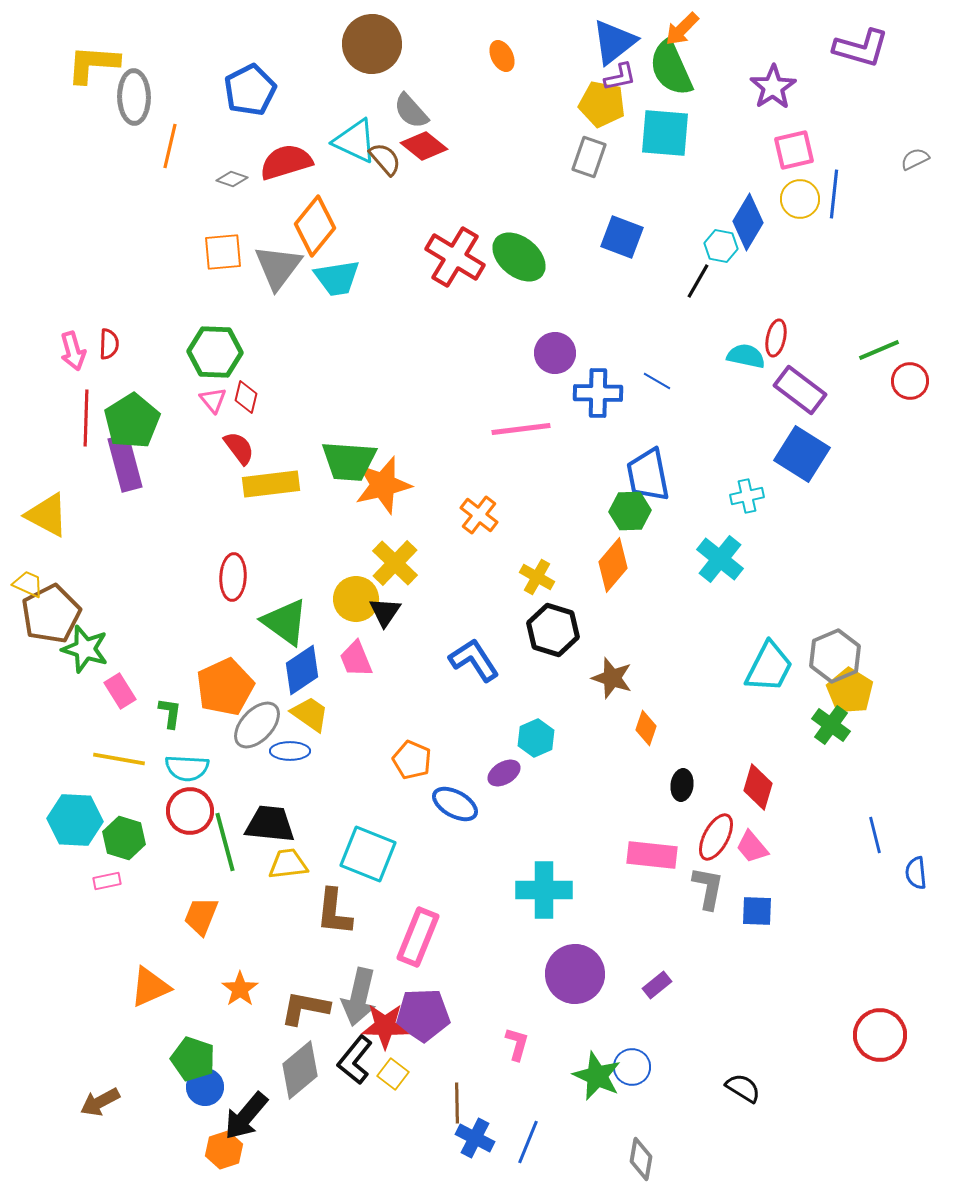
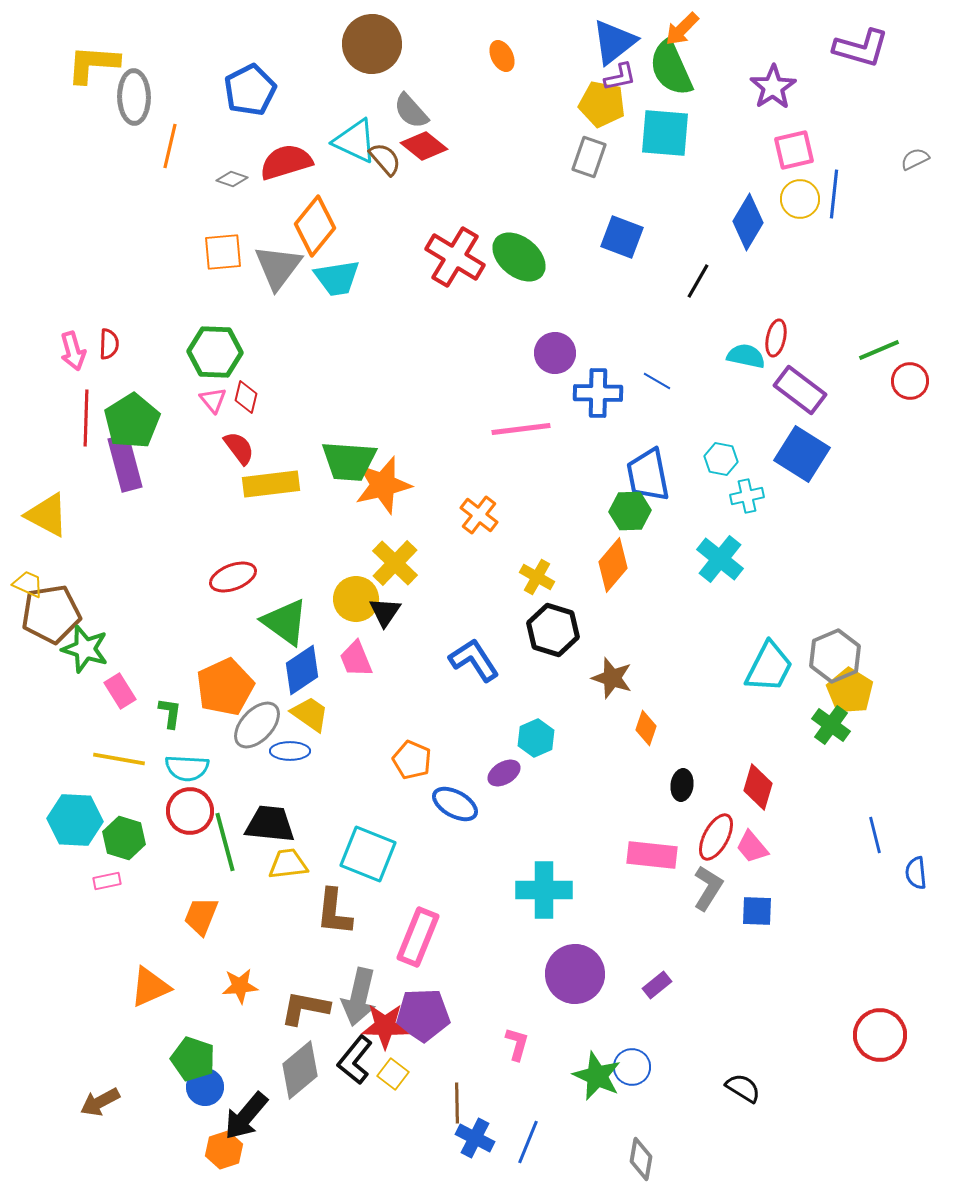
cyan hexagon at (721, 246): moved 213 px down
red ellipse at (233, 577): rotated 66 degrees clockwise
brown pentagon at (51, 614): rotated 18 degrees clockwise
gray L-shape at (708, 888): rotated 21 degrees clockwise
orange star at (240, 989): moved 3 px up; rotated 30 degrees clockwise
